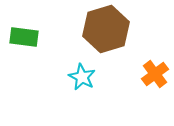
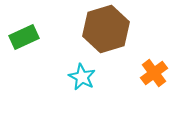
green rectangle: rotated 32 degrees counterclockwise
orange cross: moved 1 px left, 1 px up
